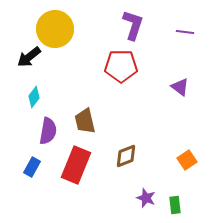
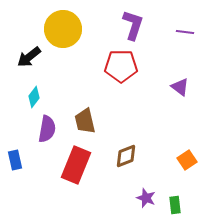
yellow circle: moved 8 px right
purple semicircle: moved 1 px left, 2 px up
blue rectangle: moved 17 px left, 7 px up; rotated 42 degrees counterclockwise
